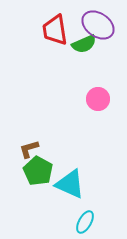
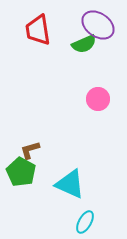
red trapezoid: moved 17 px left
brown L-shape: moved 1 px right, 1 px down
green pentagon: moved 17 px left, 1 px down
